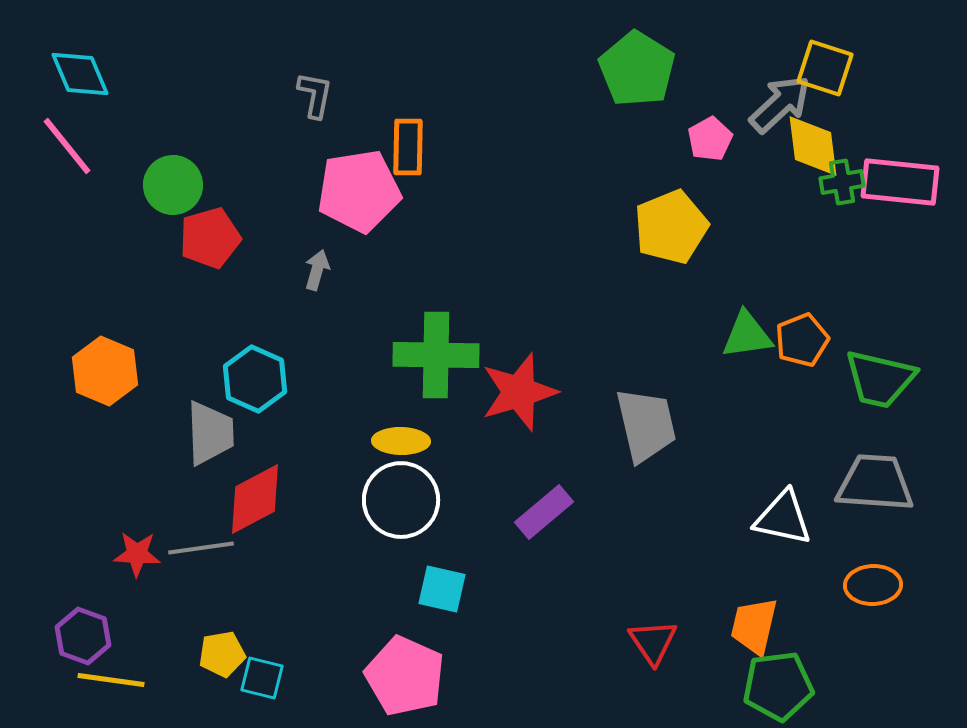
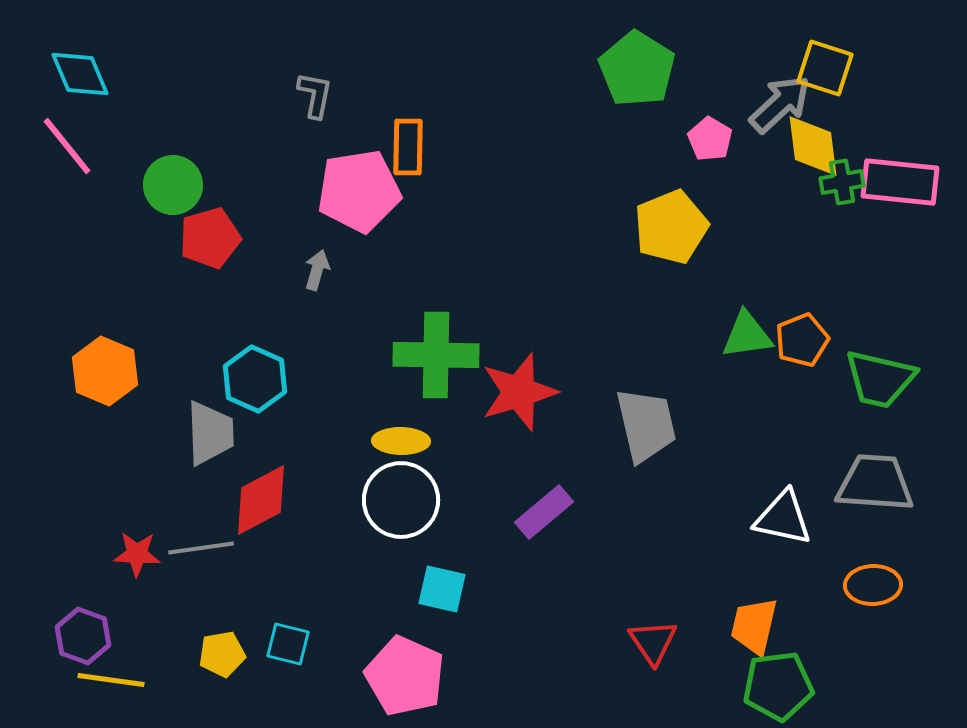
pink pentagon at (710, 139): rotated 12 degrees counterclockwise
red diamond at (255, 499): moved 6 px right, 1 px down
cyan square at (262, 678): moved 26 px right, 34 px up
